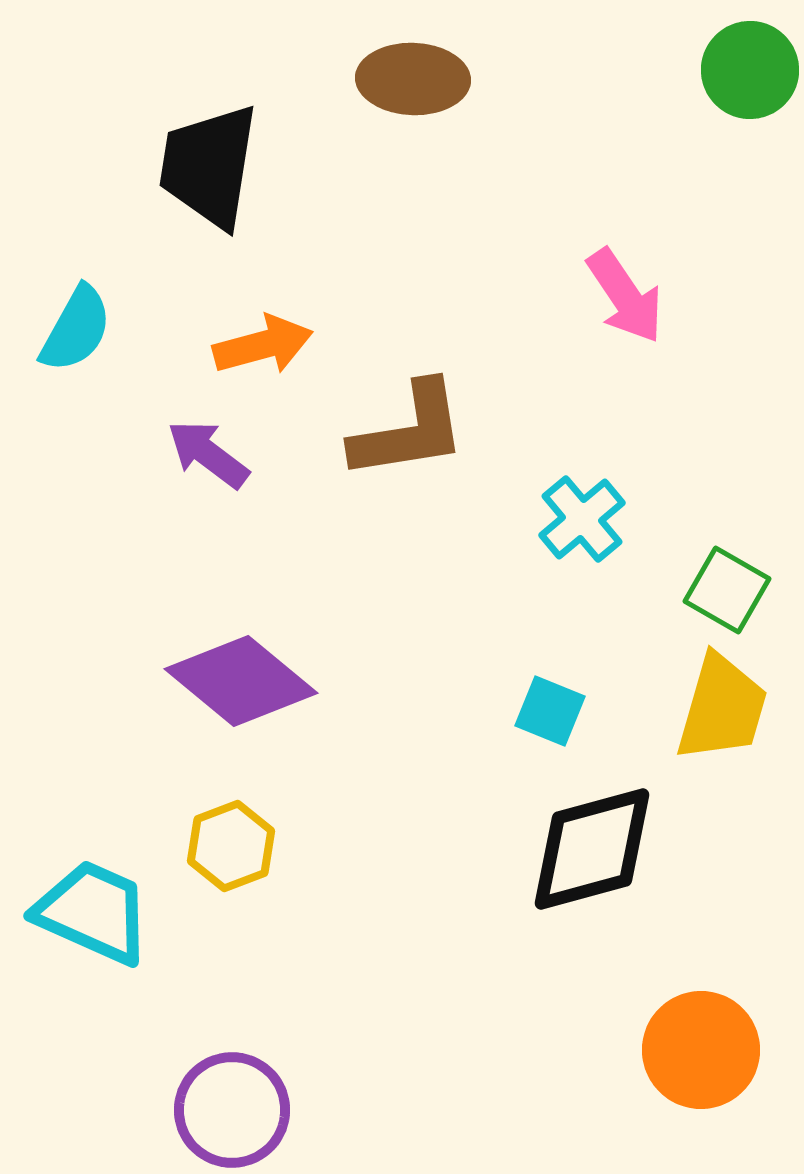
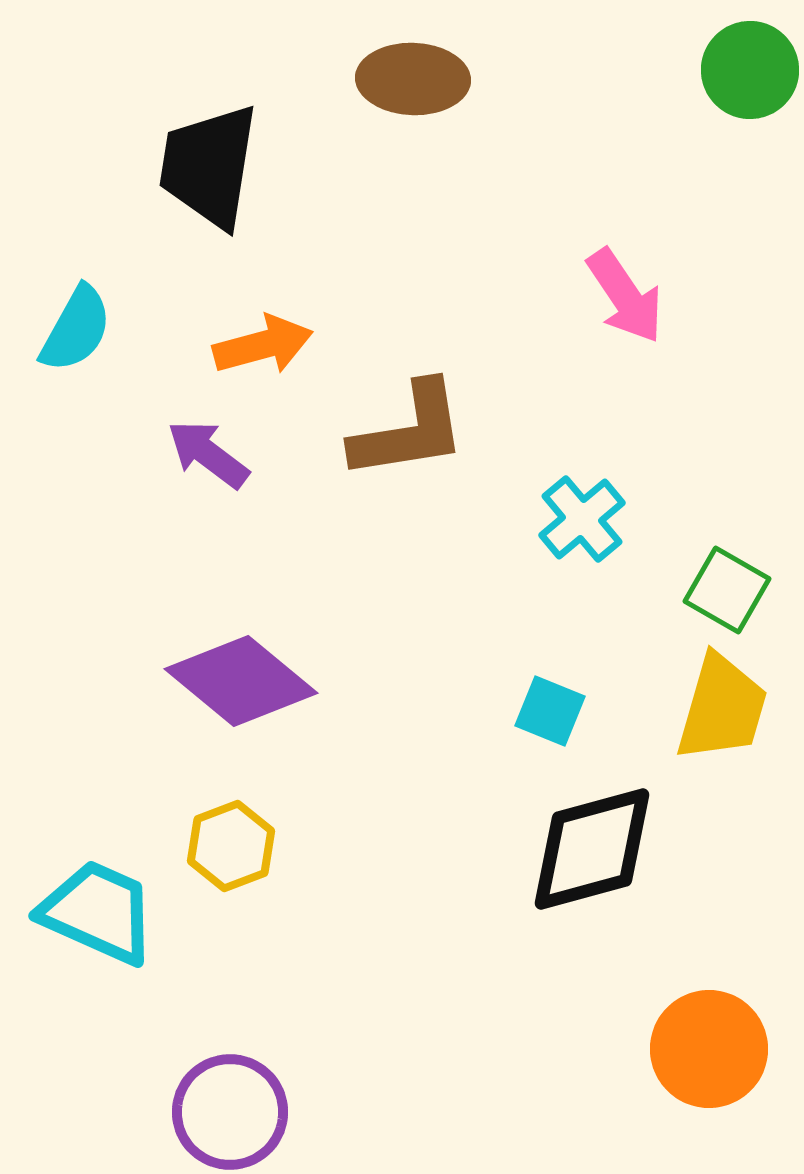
cyan trapezoid: moved 5 px right
orange circle: moved 8 px right, 1 px up
purple circle: moved 2 px left, 2 px down
